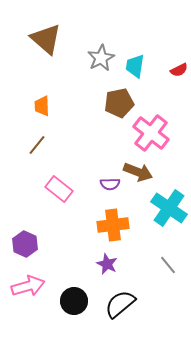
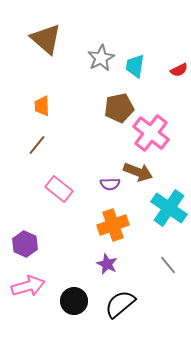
brown pentagon: moved 5 px down
orange cross: rotated 12 degrees counterclockwise
